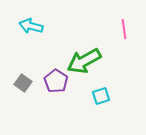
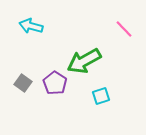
pink line: rotated 36 degrees counterclockwise
purple pentagon: moved 1 px left, 2 px down
